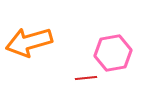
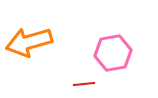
red line: moved 2 px left, 6 px down
